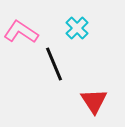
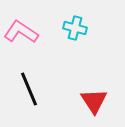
cyan cross: moved 2 px left; rotated 30 degrees counterclockwise
black line: moved 25 px left, 25 px down
